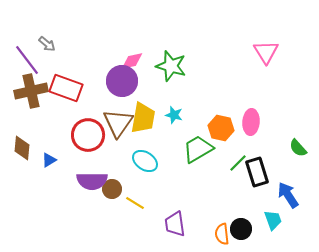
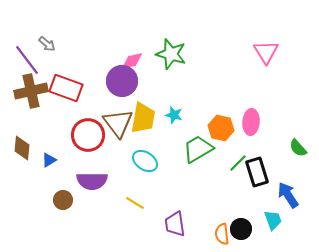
green star: moved 12 px up
brown triangle: rotated 12 degrees counterclockwise
brown circle: moved 49 px left, 11 px down
